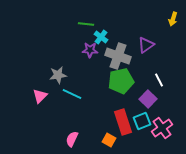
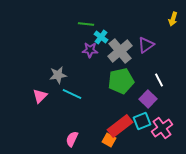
gray cross: moved 2 px right, 5 px up; rotated 30 degrees clockwise
red rectangle: moved 3 px left, 4 px down; rotated 70 degrees clockwise
